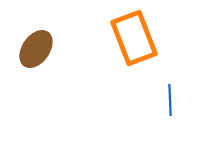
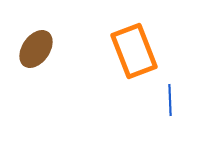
orange rectangle: moved 13 px down
